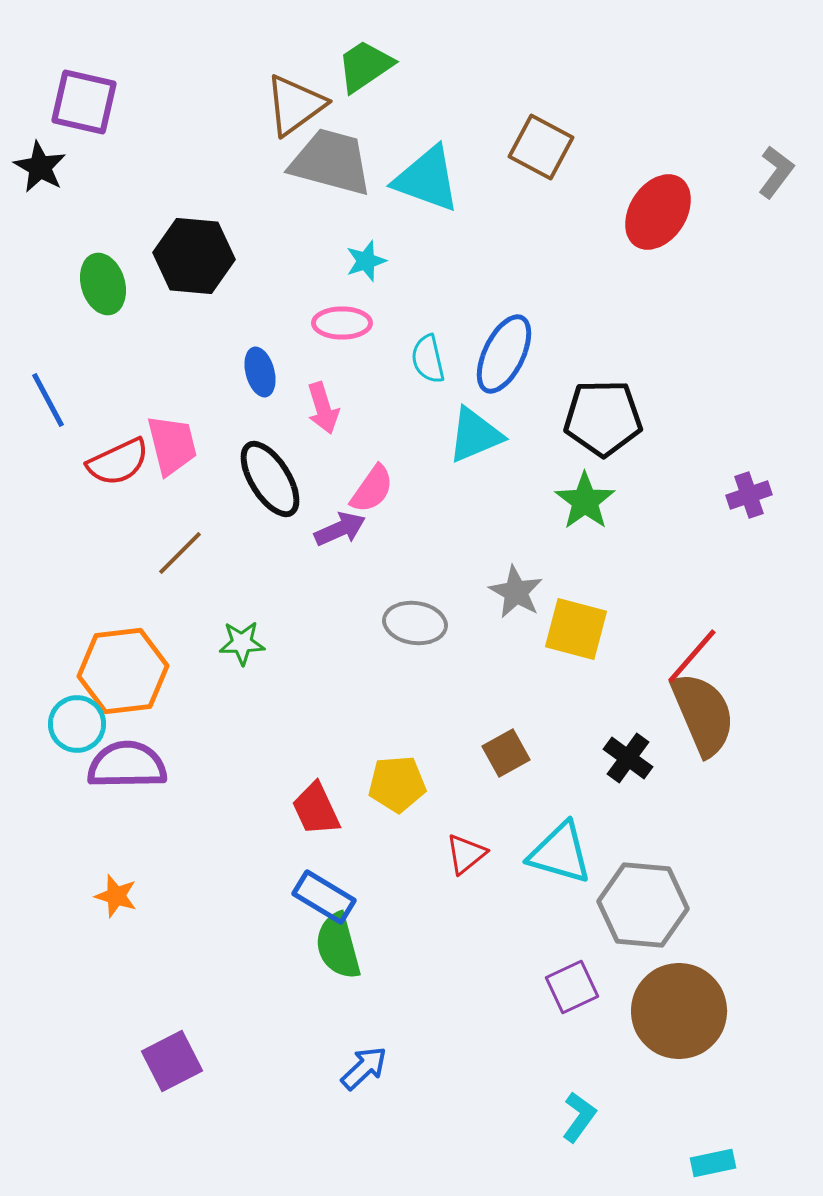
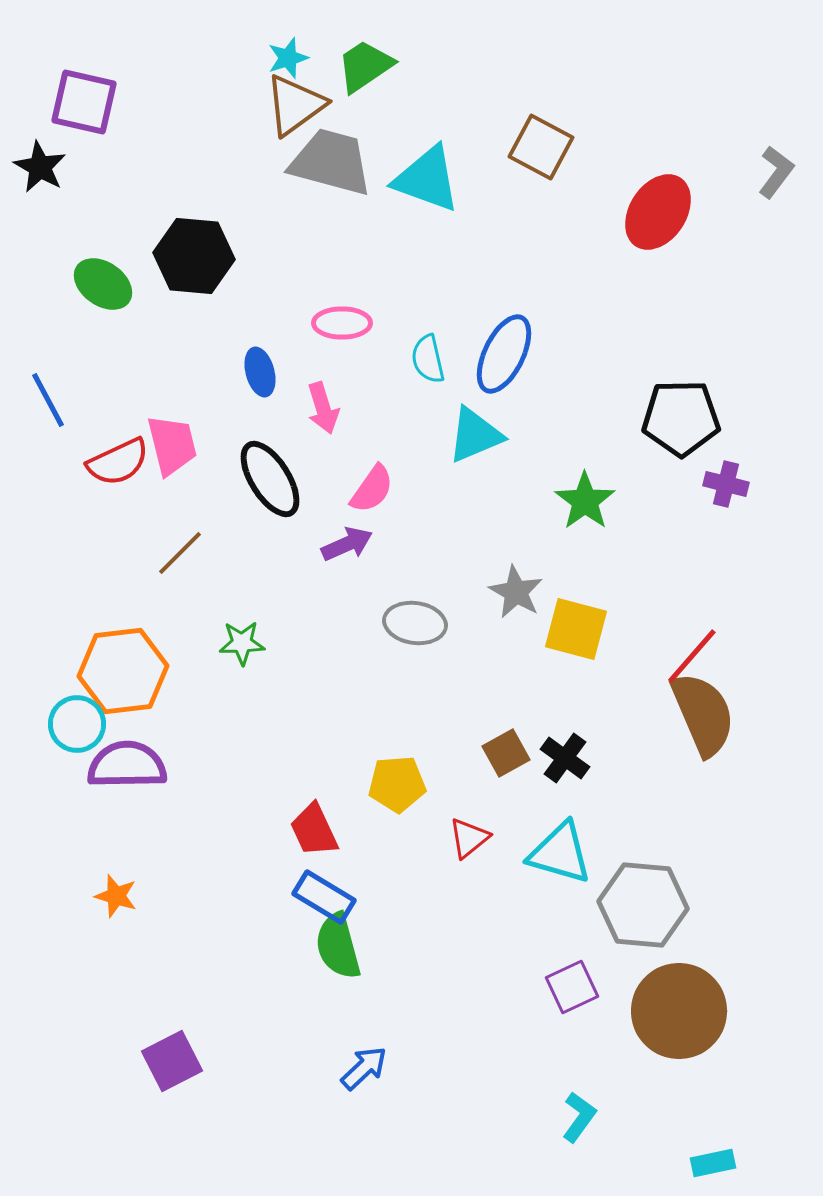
cyan star at (366, 261): moved 78 px left, 203 px up
green ellipse at (103, 284): rotated 38 degrees counterclockwise
black pentagon at (603, 418): moved 78 px right
purple cross at (749, 495): moved 23 px left, 11 px up; rotated 33 degrees clockwise
purple arrow at (340, 529): moved 7 px right, 15 px down
black cross at (628, 758): moved 63 px left
red trapezoid at (316, 809): moved 2 px left, 21 px down
red triangle at (466, 854): moved 3 px right, 16 px up
